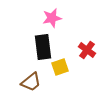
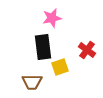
brown trapezoid: moved 1 px right; rotated 40 degrees clockwise
